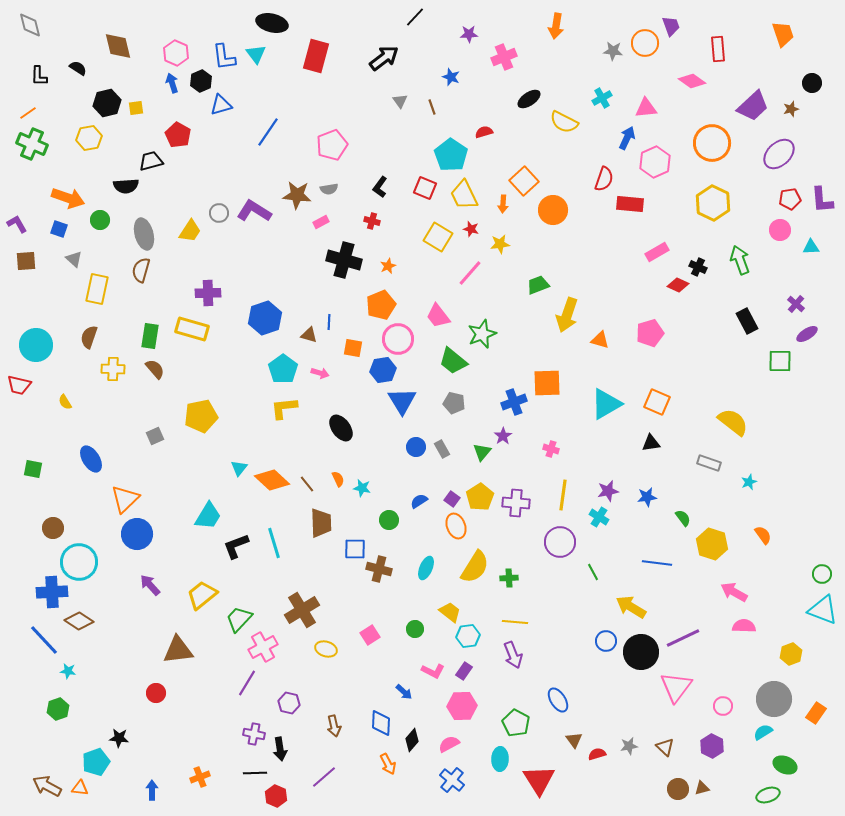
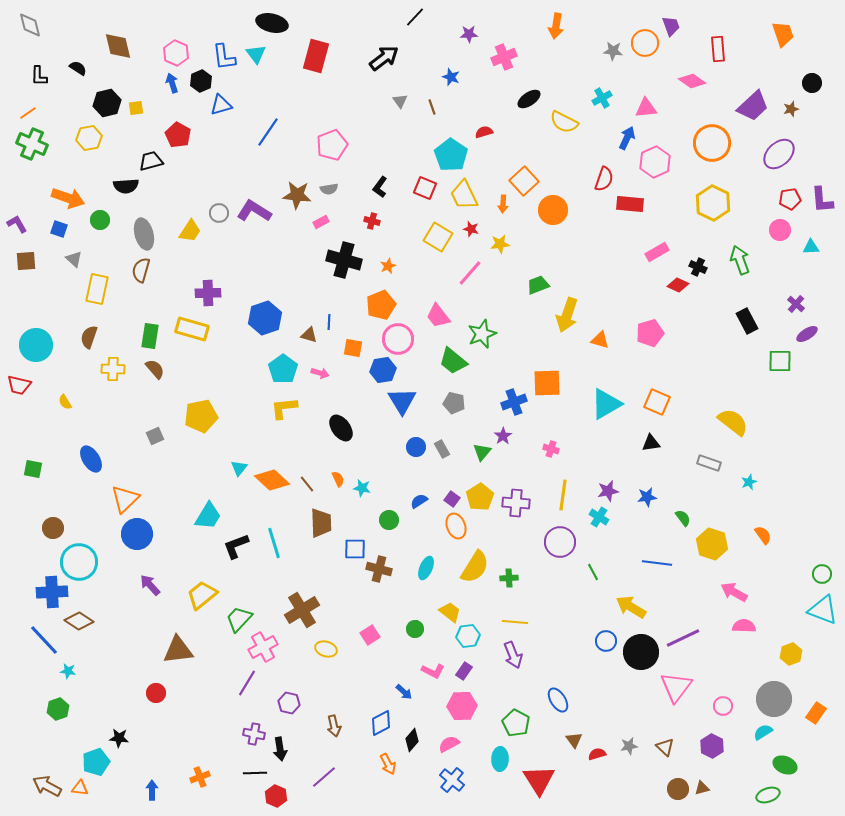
blue diamond at (381, 723): rotated 60 degrees clockwise
